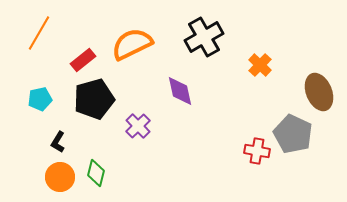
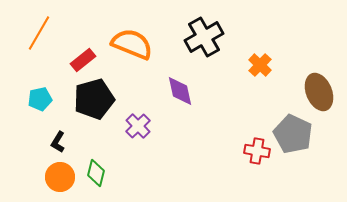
orange semicircle: rotated 48 degrees clockwise
